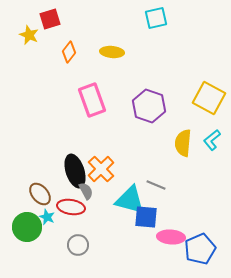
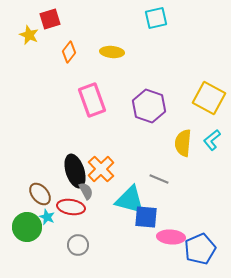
gray line: moved 3 px right, 6 px up
